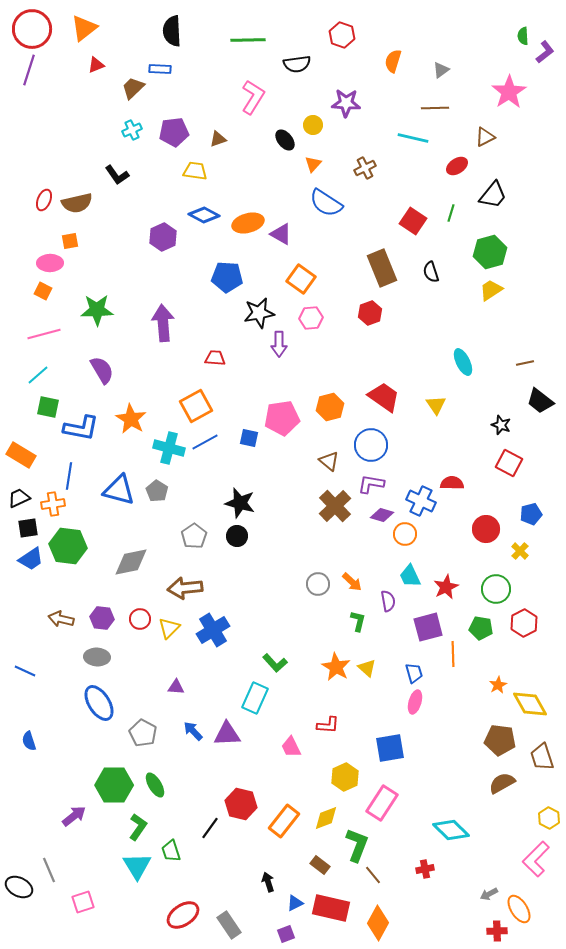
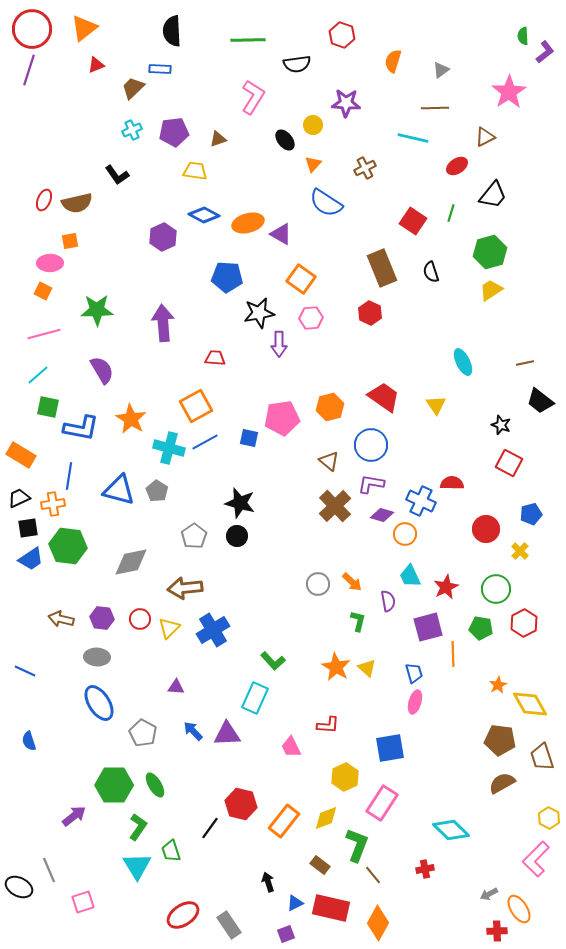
red hexagon at (370, 313): rotated 15 degrees counterclockwise
green L-shape at (275, 663): moved 2 px left, 2 px up
